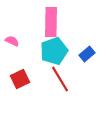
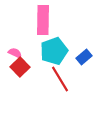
pink rectangle: moved 8 px left, 2 px up
pink semicircle: moved 3 px right, 12 px down
blue rectangle: moved 3 px left, 3 px down
red square: moved 12 px up; rotated 18 degrees counterclockwise
